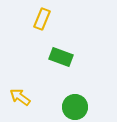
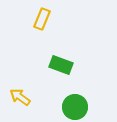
green rectangle: moved 8 px down
